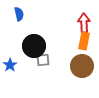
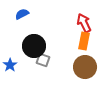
blue semicircle: moved 3 px right; rotated 104 degrees counterclockwise
red arrow: rotated 24 degrees counterclockwise
gray square: rotated 24 degrees clockwise
brown circle: moved 3 px right, 1 px down
